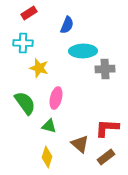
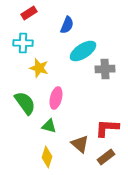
cyan ellipse: rotated 32 degrees counterclockwise
